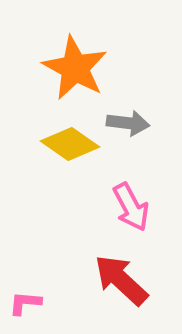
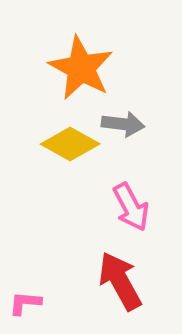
orange star: moved 6 px right
gray arrow: moved 5 px left, 1 px down
yellow diamond: rotated 6 degrees counterclockwise
red arrow: moved 1 px left, 1 px down; rotated 18 degrees clockwise
